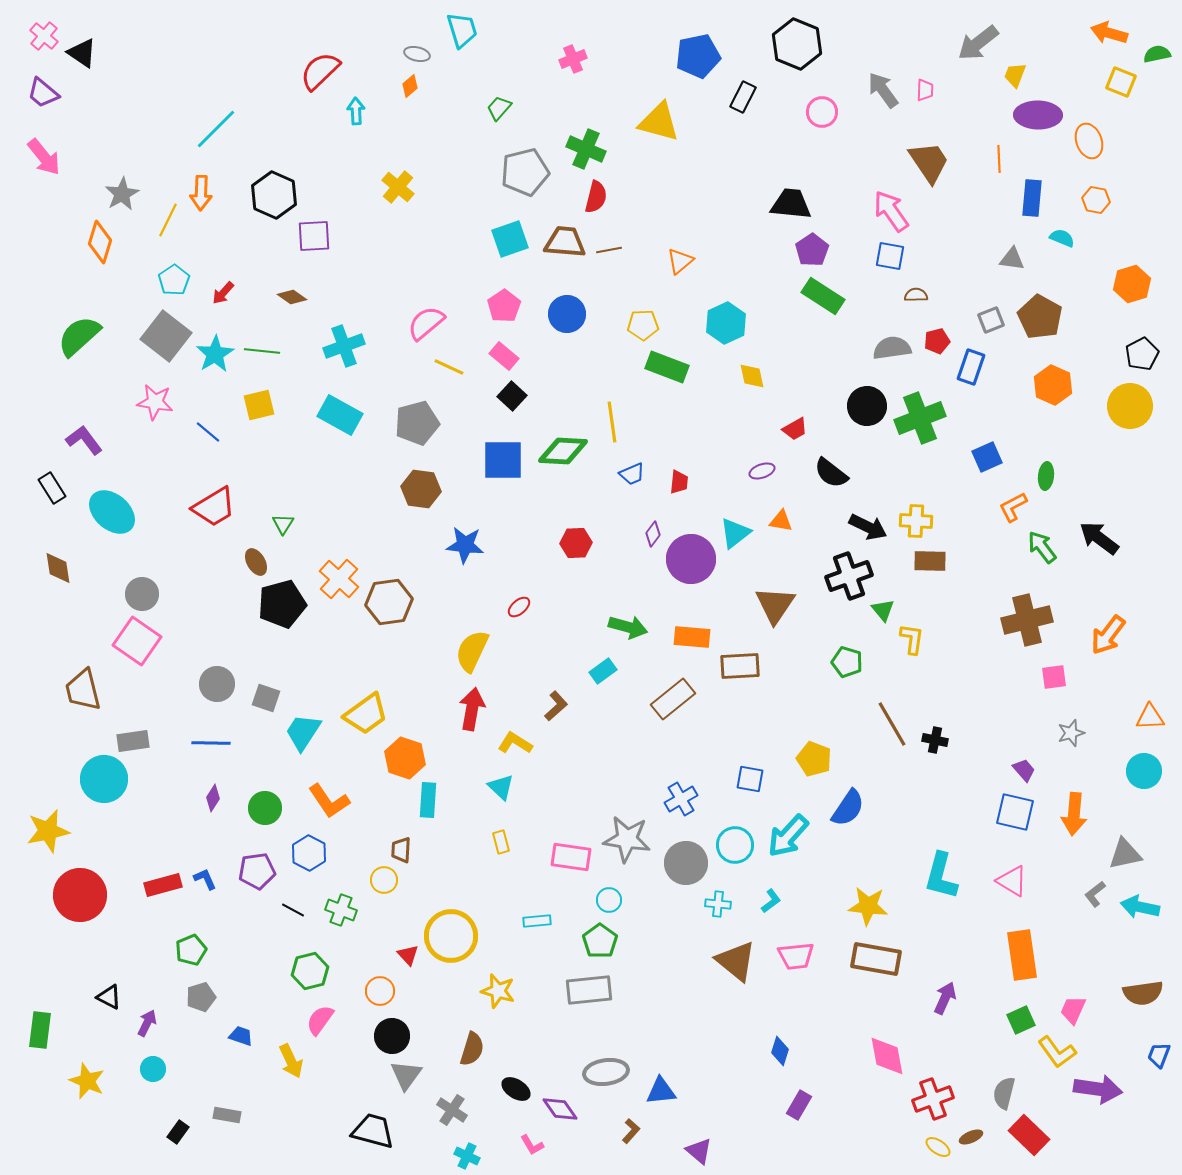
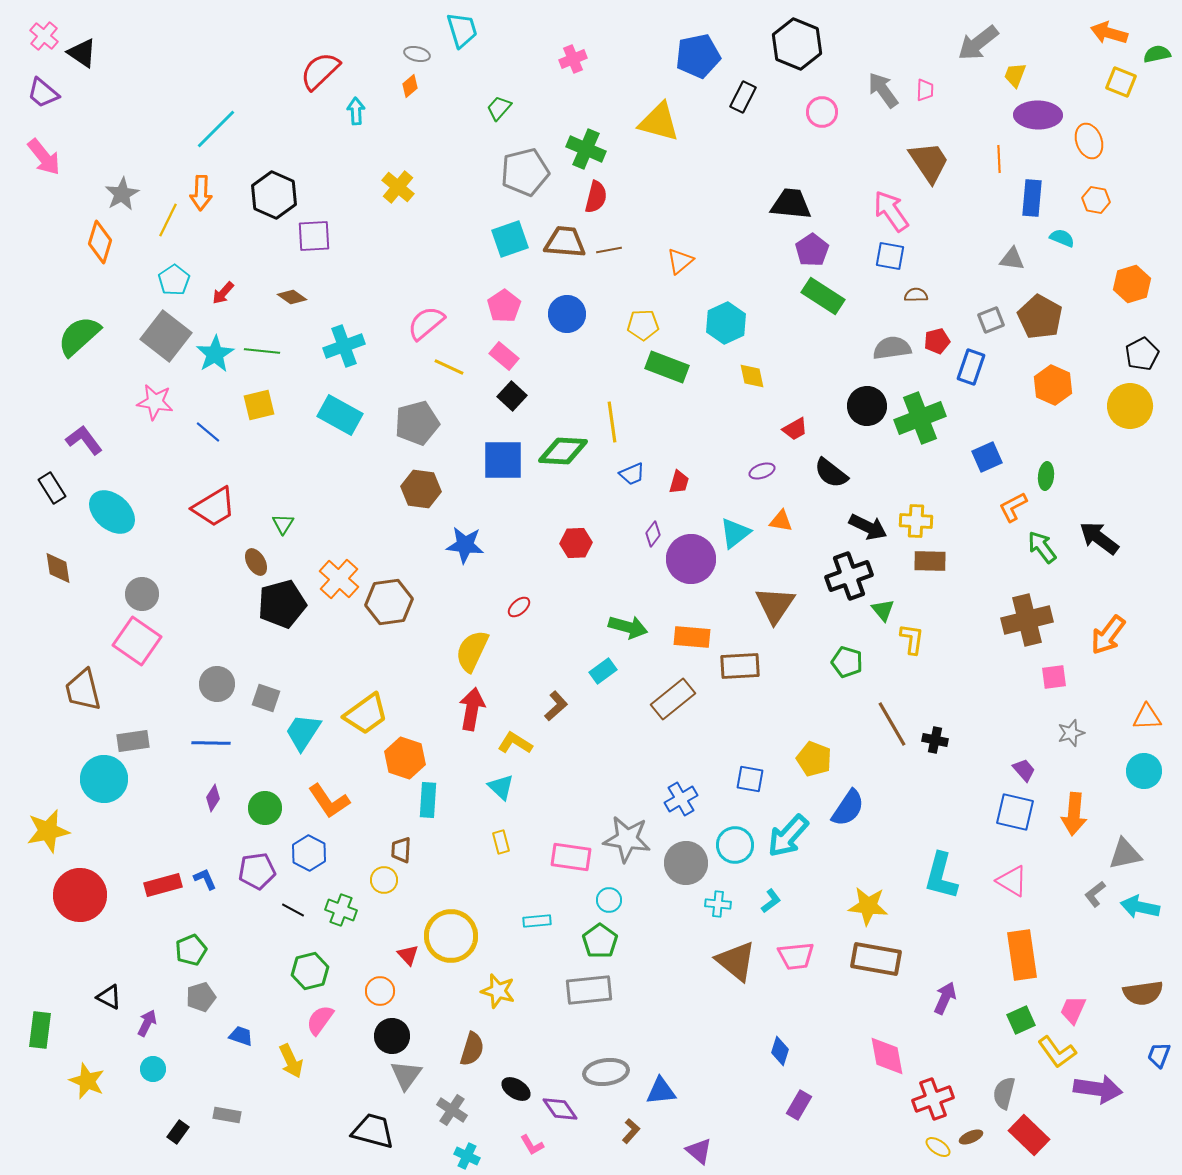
red trapezoid at (679, 482): rotated 10 degrees clockwise
orange triangle at (1150, 717): moved 3 px left
